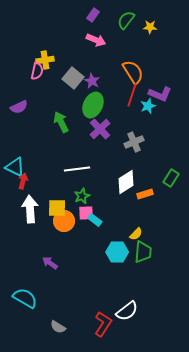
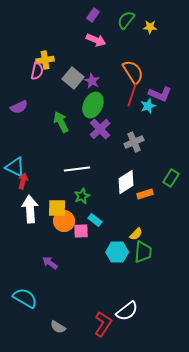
pink square: moved 5 px left, 18 px down
